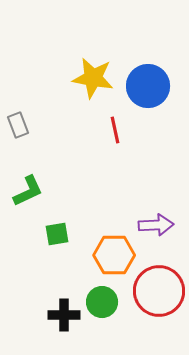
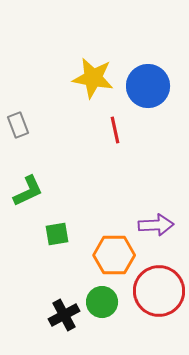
black cross: rotated 28 degrees counterclockwise
